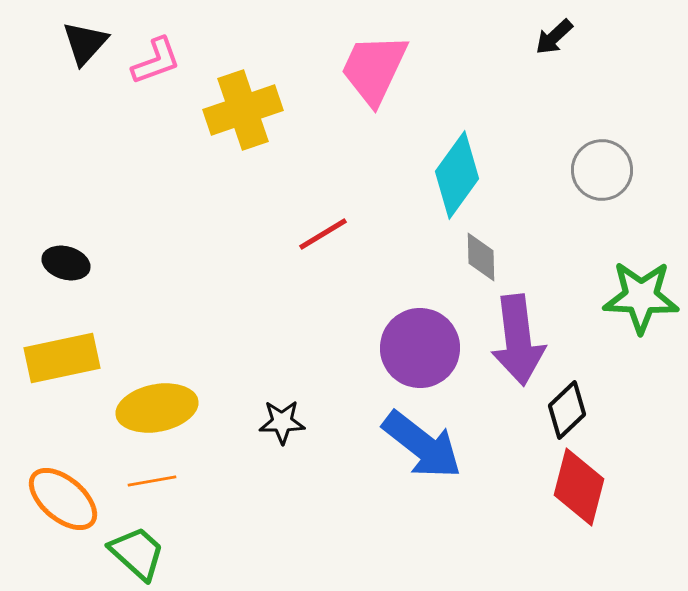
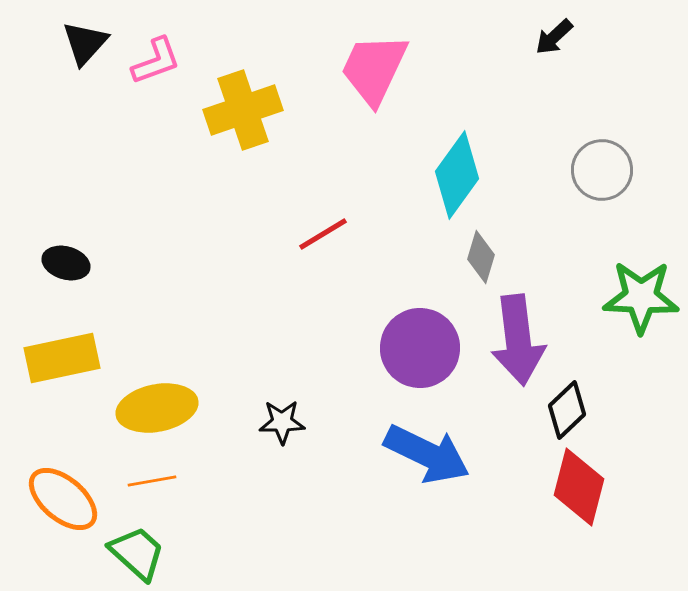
gray diamond: rotated 18 degrees clockwise
blue arrow: moved 5 px right, 9 px down; rotated 12 degrees counterclockwise
